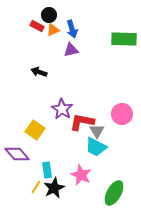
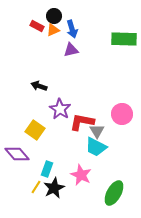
black circle: moved 5 px right, 1 px down
black arrow: moved 14 px down
purple star: moved 2 px left
cyan rectangle: moved 1 px up; rotated 28 degrees clockwise
